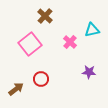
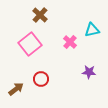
brown cross: moved 5 px left, 1 px up
